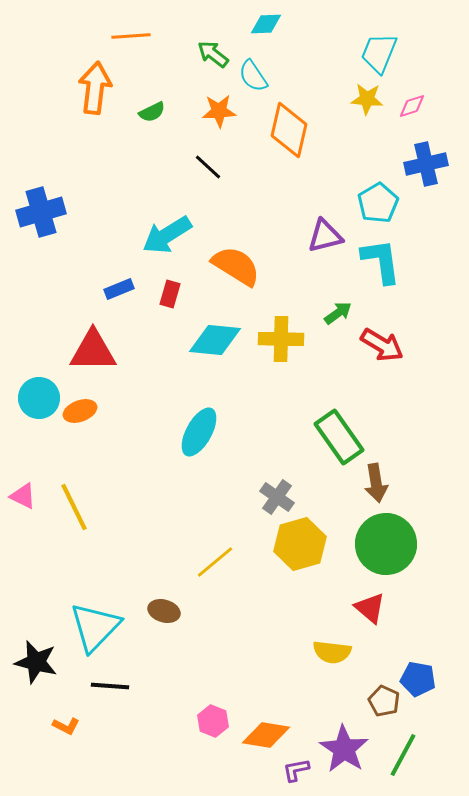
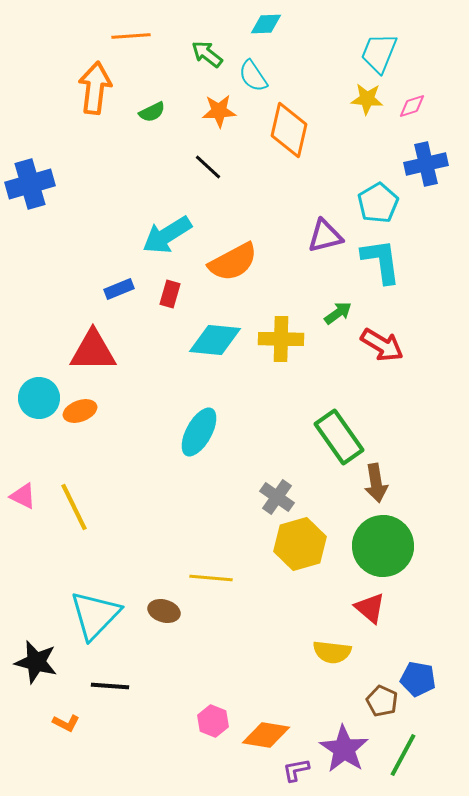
green arrow at (213, 54): moved 6 px left
blue cross at (41, 212): moved 11 px left, 28 px up
orange semicircle at (236, 266): moved 3 px left, 4 px up; rotated 120 degrees clockwise
green circle at (386, 544): moved 3 px left, 2 px down
yellow line at (215, 562): moved 4 px left, 16 px down; rotated 45 degrees clockwise
cyan triangle at (95, 627): moved 12 px up
brown pentagon at (384, 701): moved 2 px left
orange L-shape at (66, 726): moved 3 px up
